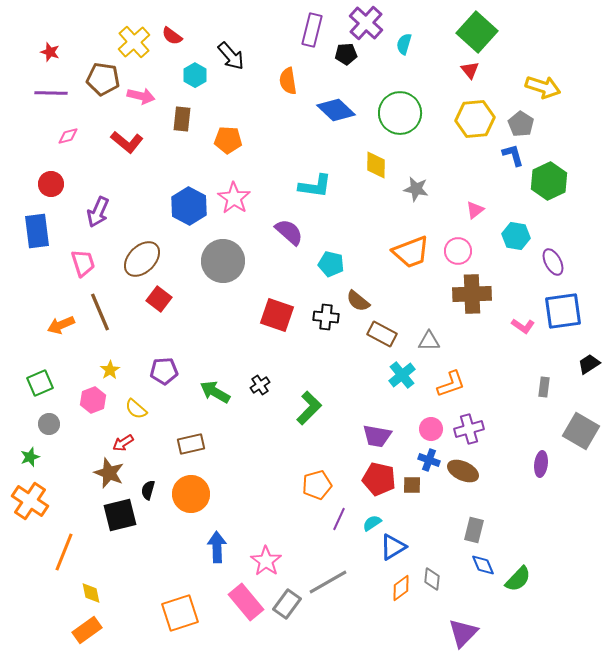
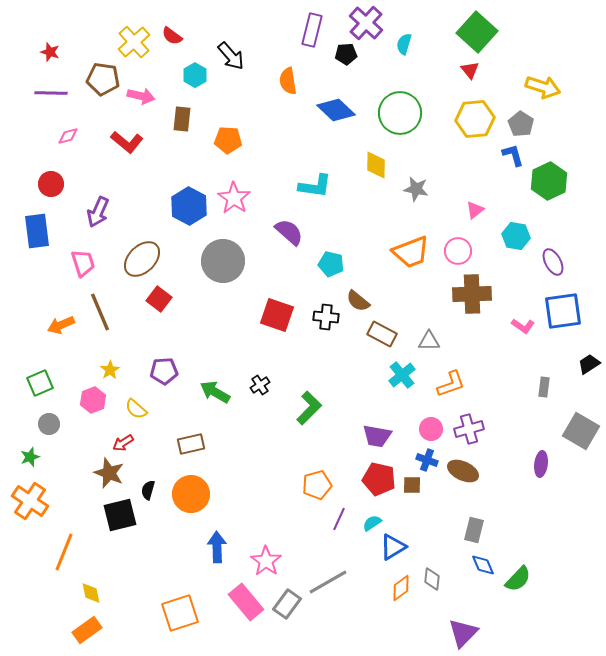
blue cross at (429, 460): moved 2 px left
